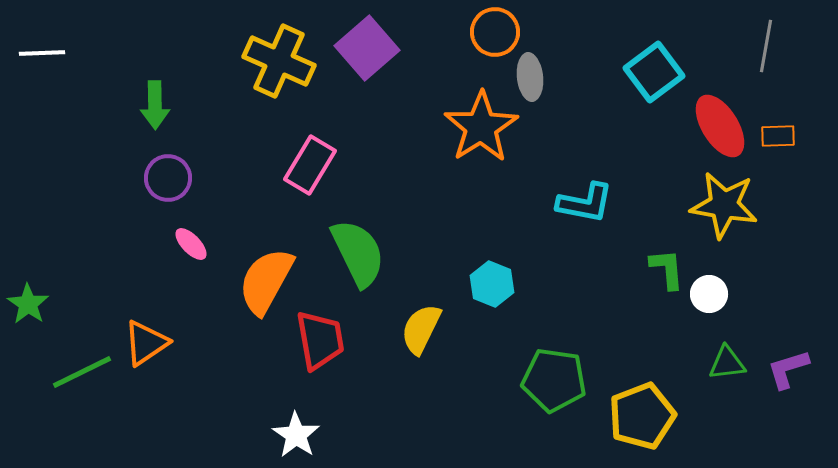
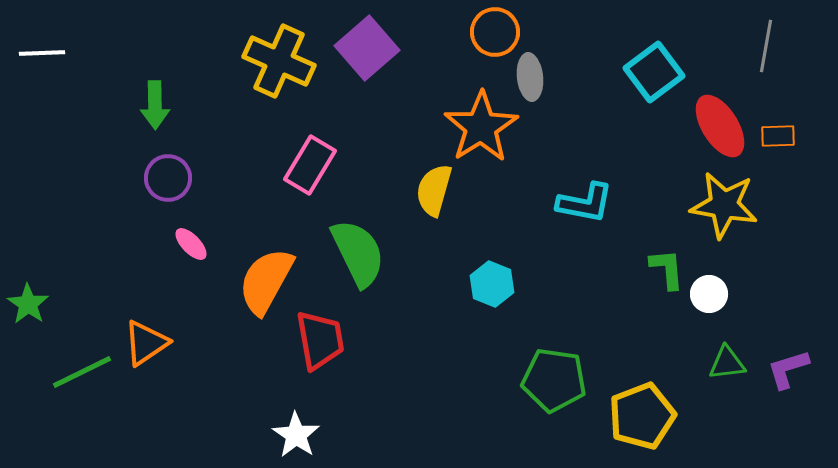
yellow semicircle: moved 13 px right, 139 px up; rotated 10 degrees counterclockwise
